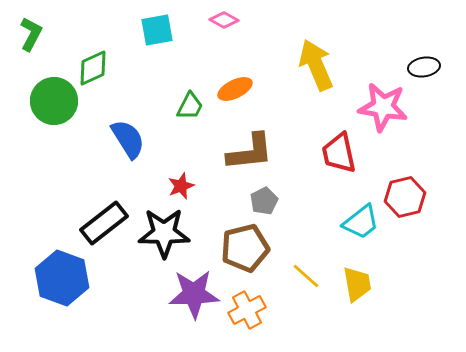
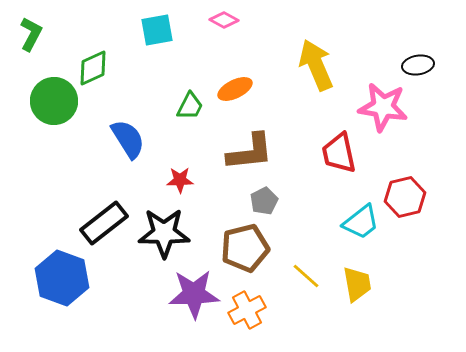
black ellipse: moved 6 px left, 2 px up
red star: moved 1 px left, 6 px up; rotated 20 degrees clockwise
